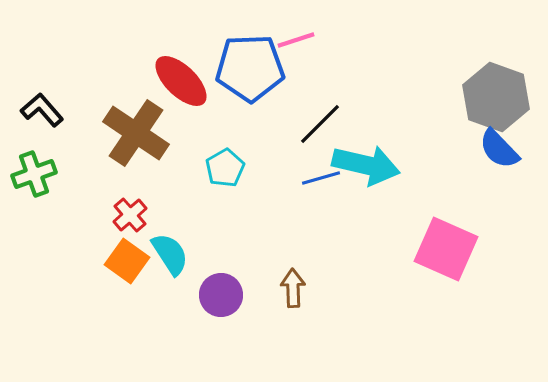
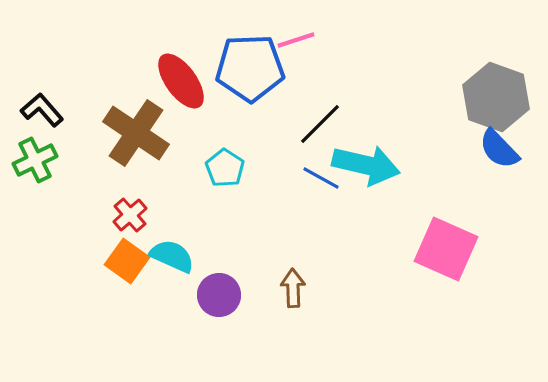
red ellipse: rotated 10 degrees clockwise
cyan pentagon: rotated 9 degrees counterclockwise
green cross: moved 1 px right, 14 px up; rotated 6 degrees counterclockwise
blue line: rotated 45 degrees clockwise
cyan semicircle: moved 2 px right, 2 px down; rotated 33 degrees counterclockwise
purple circle: moved 2 px left
